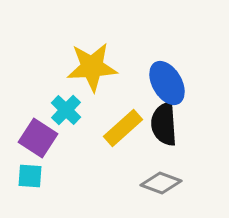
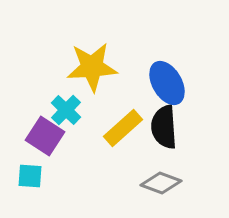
black semicircle: moved 3 px down
purple square: moved 7 px right, 2 px up
